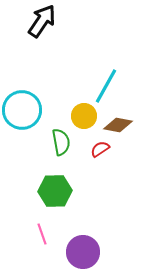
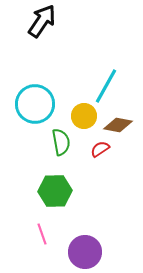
cyan circle: moved 13 px right, 6 px up
purple circle: moved 2 px right
